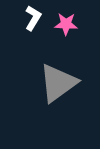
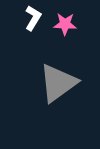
pink star: moved 1 px left
